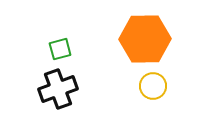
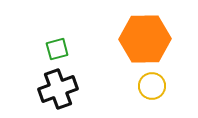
green square: moved 3 px left
yellow circle: moved 1 px left
